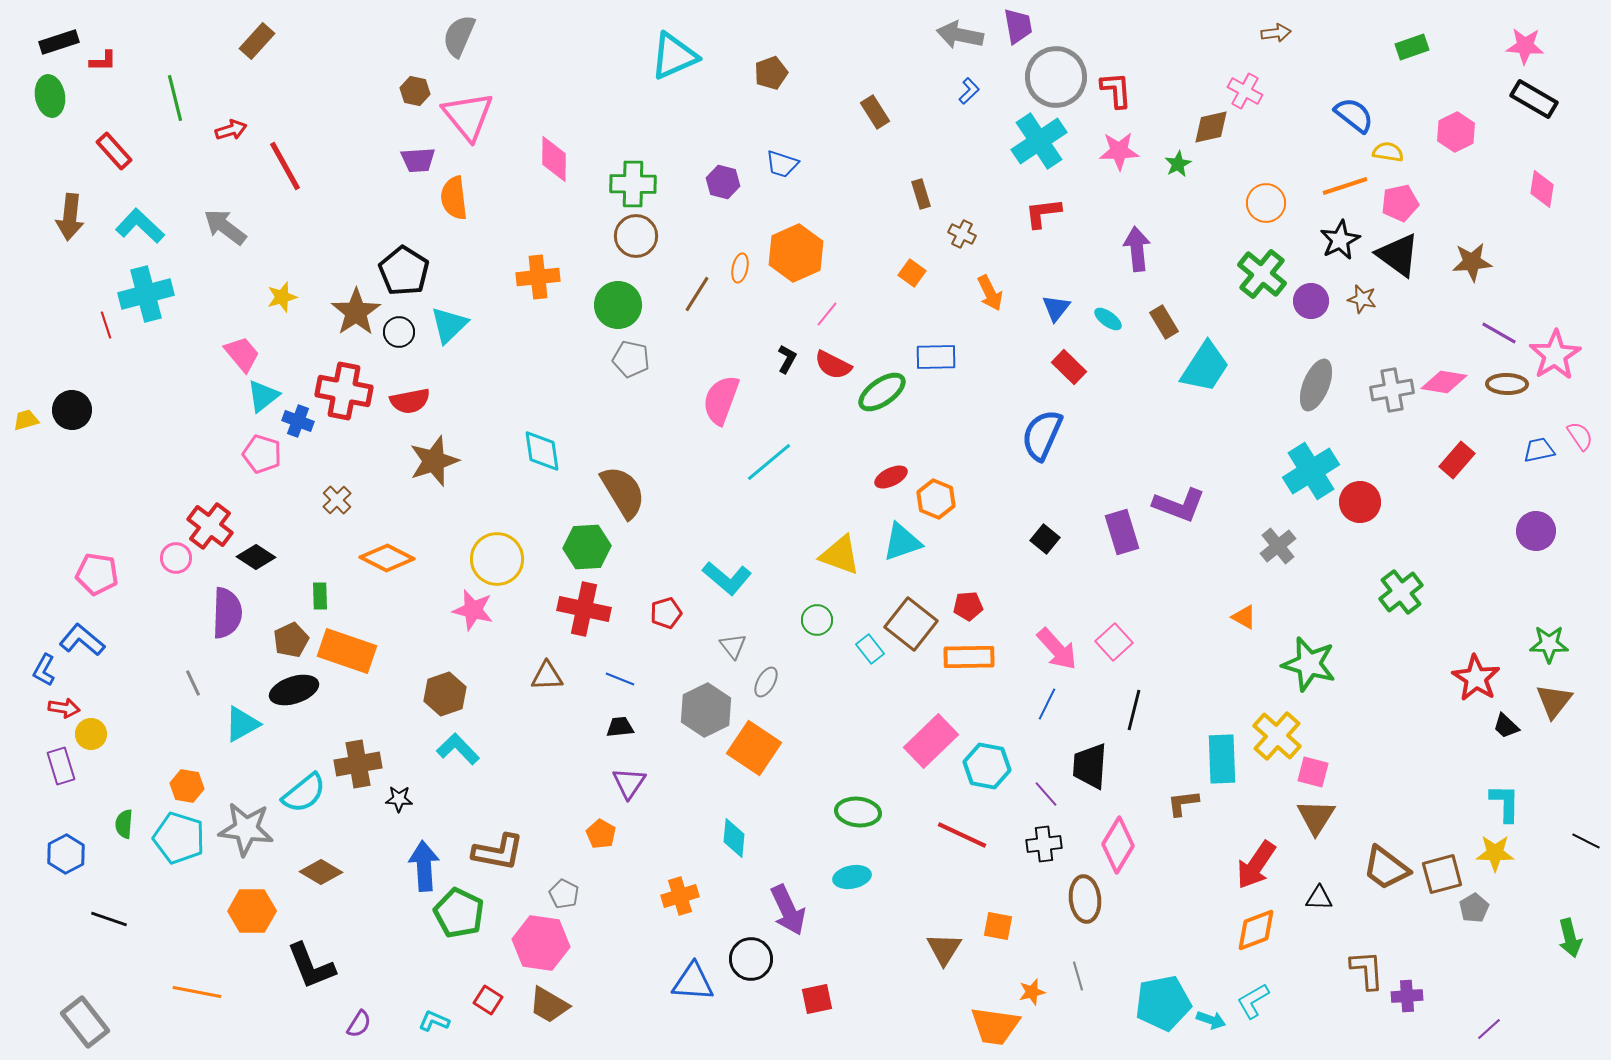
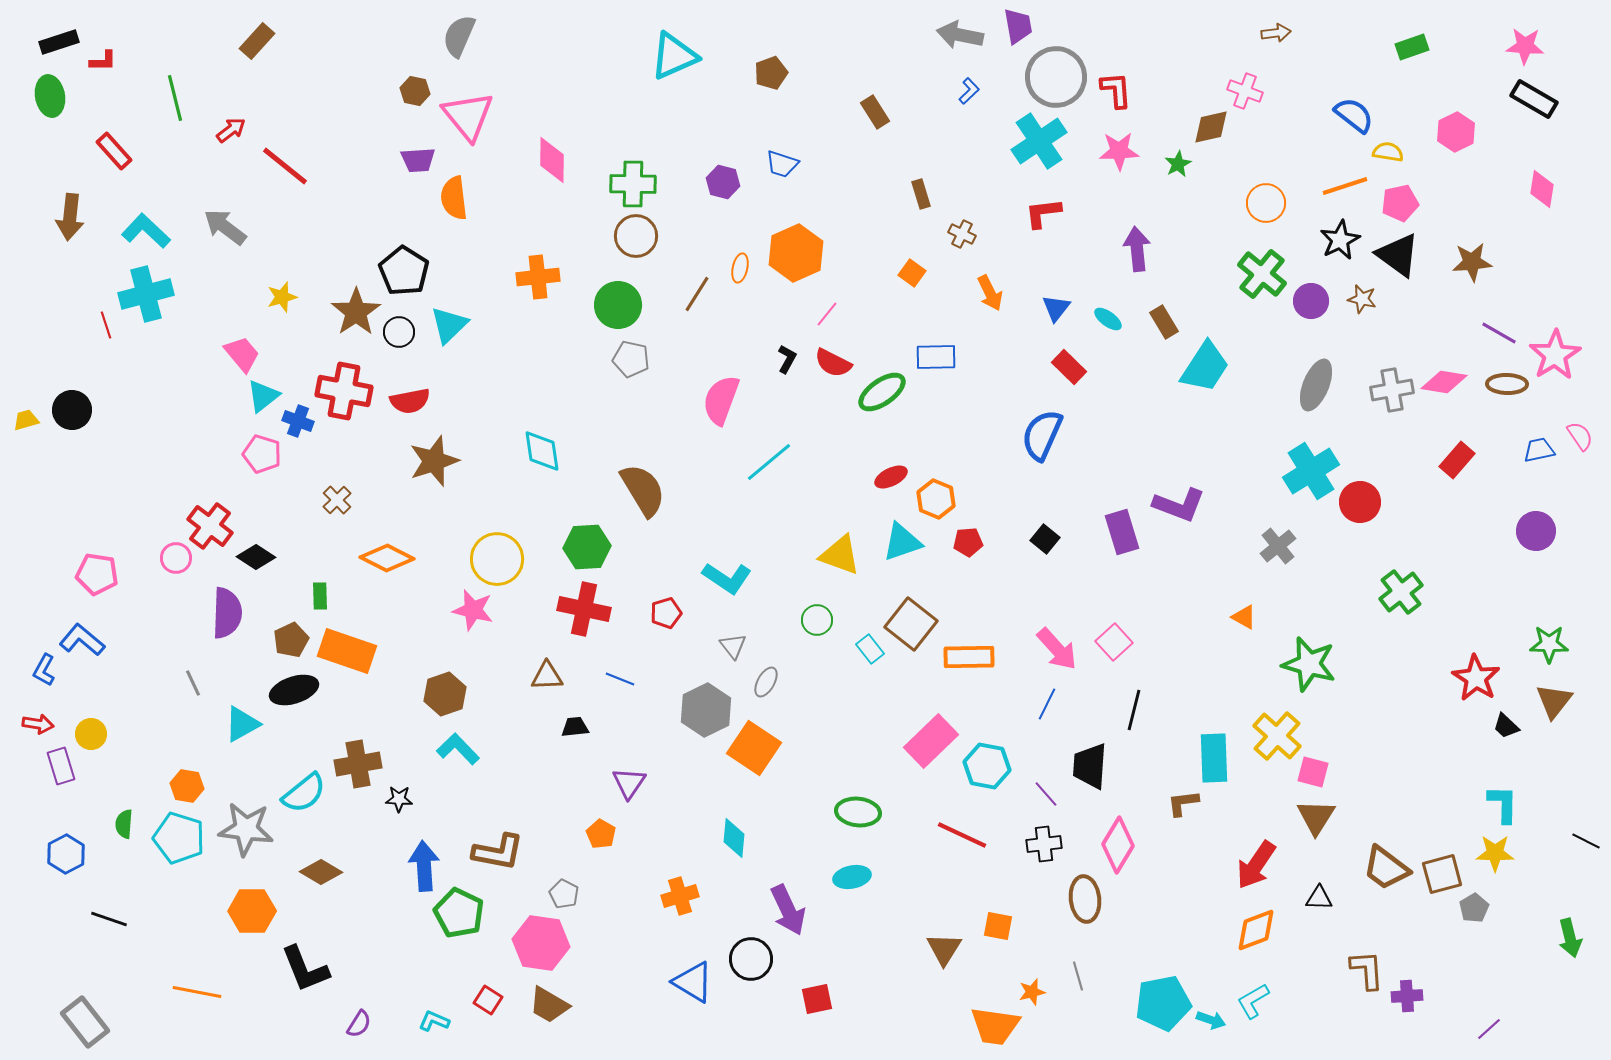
pink cross at (1245, 91): rotated 8 degrees counterclockwise
red arrow at (231, 130): rotated 20 degrees counterclockwise
pink diamond at (554, 159): moved 2 px left, 1 px down
red line at (285, 166): rotated 22 degrees counterclockwise
cyan L-shape at (140, 226): moved 6 px right, 5 px down
red semicircle at (833, 365): moved 2 px up
brown semicircle at (623, 492): moved 20 px right, 2 px up
cyan L-shape at (727, 578): rotated 6 degrees counterclockwise
red pentagon at (968, 606): moved 64 px up
red arrow at (64, 708): moved 26 px left, 16 px down
black trapezoid at (620, 727): moved 45 px left
cyan rectangle at (1222, 759): moved 8 px left, 1 px up
cyan L-shape at (1505, 803): moved 2 px left, 1 px down
black L-shape at (311, 966): moved 6 px left, 3 px down
blue triangle at (693, 982): rotated 27 degrees clockwise
